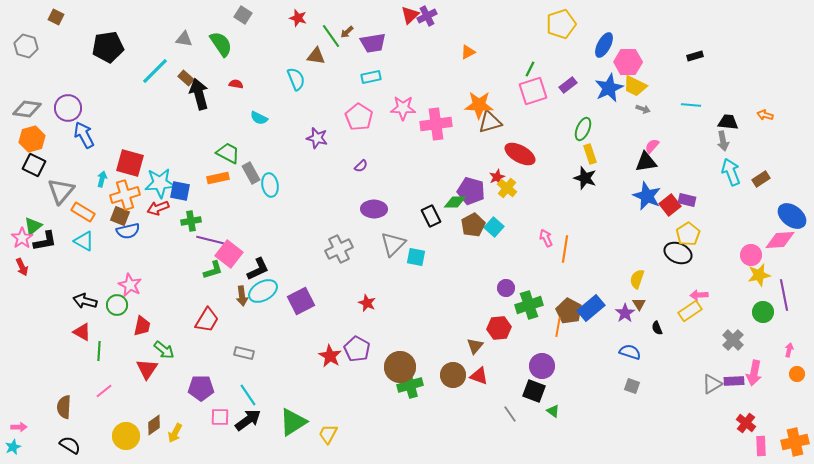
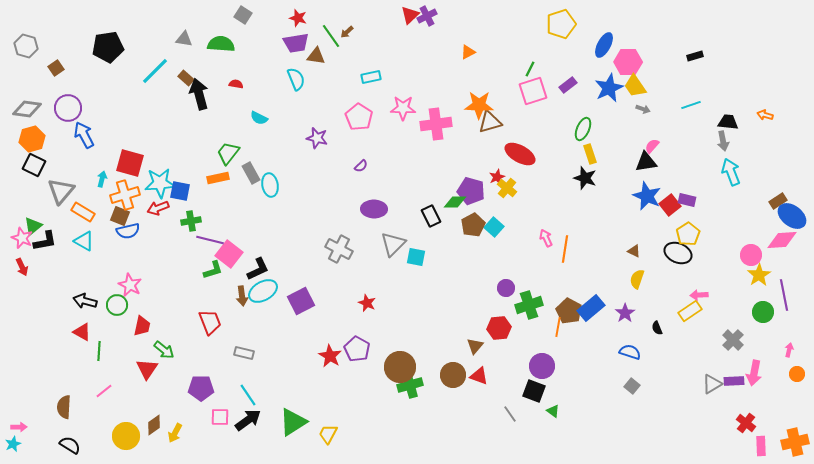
brown square at (56, 17): moved 51 px down; rotated 28 degrees clockwise
purple trapezoid at (373, 43): moved 77 px left
green semicircle at (221, 44): rotated 52 degrees counterclockwise
yellow trapezoid at (635, 86): rotated 30 degrees clockwise
cyan line at (691, 105): rotated 24 degrees counterclockwise
green trapezoid at (228, 153): rotated 80 degrees counterclockwise
brown rectangle at (761, 179): moved 17 px right, 22 px down
pink star at (22, 238): rotated 15 degrees counterclockwise
pink diamond at (780, 240): moved 2 px right
gray cross at (339, 249): rotated 36 degrees counterclockwise
yellow star at (759, 275): rotated 20 degrees counterclockwise
brown triangle at (639, 304): moved 5 px left, 53 px up; rotated 32 degrees counterclockwise
red trapezoid at (207, 320): moved 3 px right, 2 px down; rotated 52 degrees counterclockwise
gray square at (632, 386): rotated 21 degrees clockwise
cyan star at (13, 447): moved 3 px up
